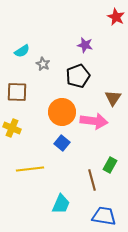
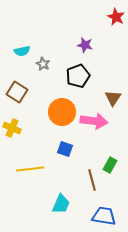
cyan semicircle: rotated 21 degrees clockwise
brown square: rotated 30 degrees clockwise
blue square: moved 3 px right, 6 px down; rotated 21 degrees counterclockwise
